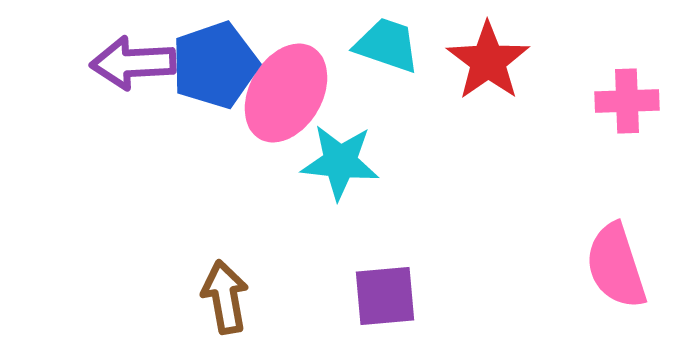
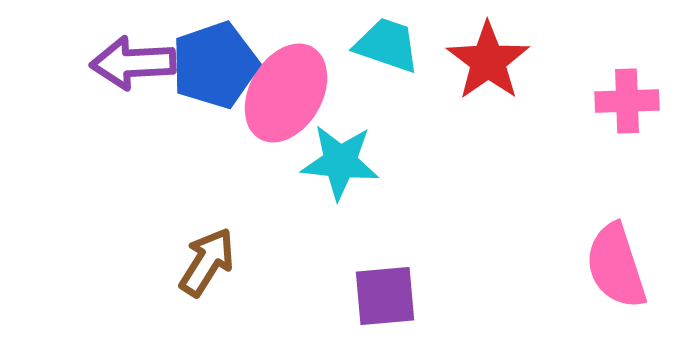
brown arrow: moved 18 px left, 35 px up; rotated 42 degrees clockwise
